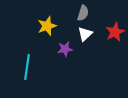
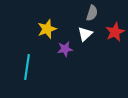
gray semicircle: moved 9 px right
yellow star: moved 3 px down
